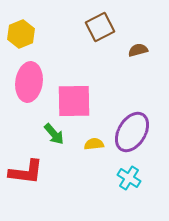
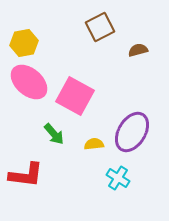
yellow hexagon: moved 3 px right, 9 px down; rotated 12 degrees clockwise
pink ellipse: rotated 57 degrees counterclockwise
pink square: moved 1 px right, 5 px up; rotated 30 degrees clockwise
red L-shape: moved 3 px down
cyan cross: moved 11 px left
